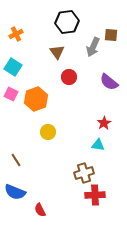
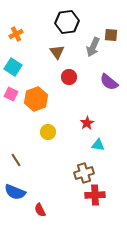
red star: moved 17 px left
